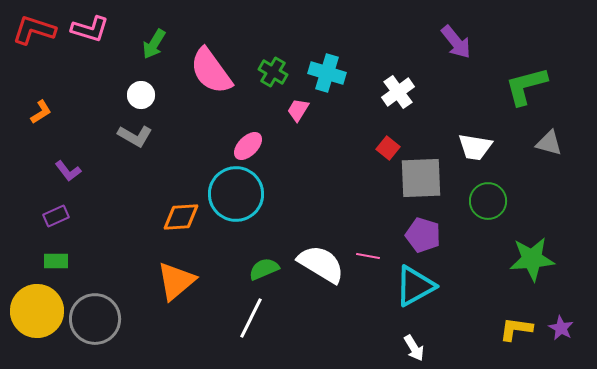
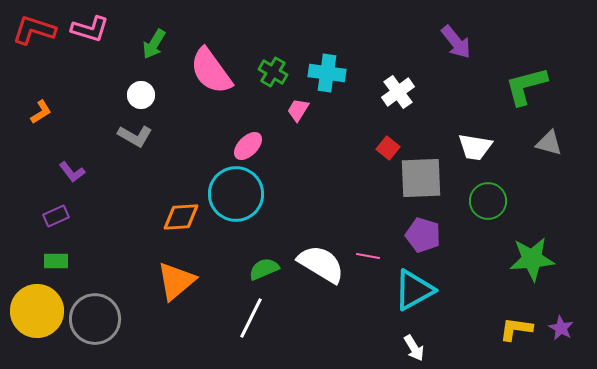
cyan cross: rotated 9 degrees counterclockwise
purple L-shape: moved 4 px right, 1 px down
cyan triangle: moved 1 px left, 4 px down
